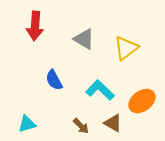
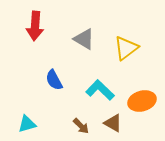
orange ellipse: rotated 20 degrees clockwise
